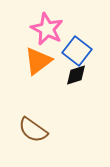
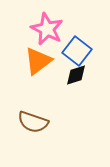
brown semicircle: moved 8 px up; rotated 16 degrees counterclockwise
